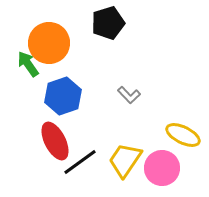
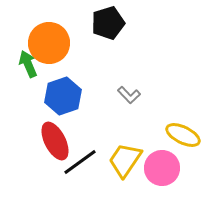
green arrow: rotated 12 degrees clockwise
